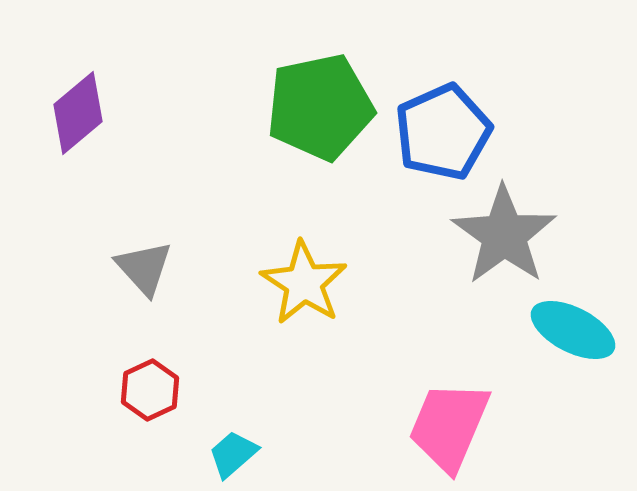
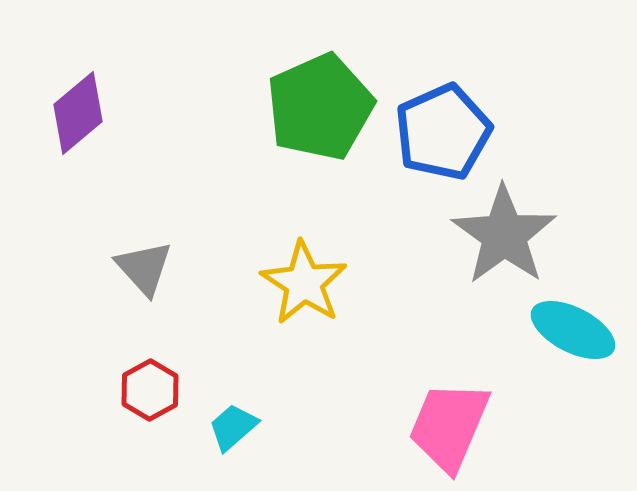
green pentagon: rotated 12 degrees counterclockwise
red hexagon: rotated 4 degrees counterclockwise
cyan trapezoid: moved 27 px up
